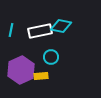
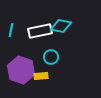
purple hexagon: rotated 16 degrees counterclockwise
